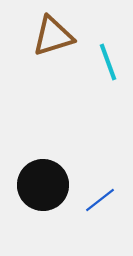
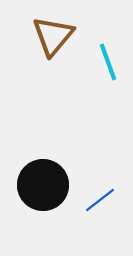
brown triangle: rotated 33 degrees counterclockwise
